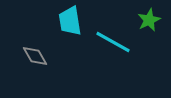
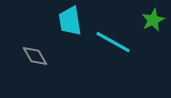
green star: moved 4 px right
